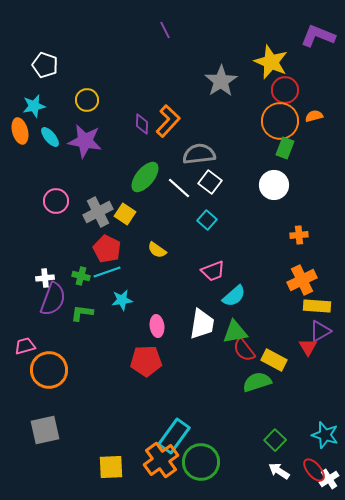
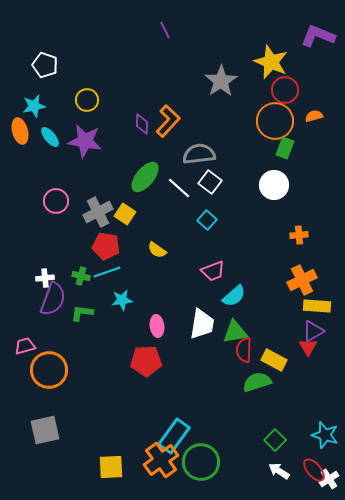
orange circle at (280, 121): moved 5 px left
red pentagon at (107, 249): moved 1 px left, 3 px up; rotated 16 degrees counterclockwise
purple triangle at (320, 331): moved 7 px left
red semicircle at (244, 350): rotated 40 degrees clockwise
